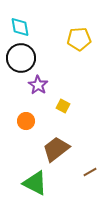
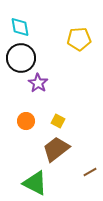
purple star: moved 2 px up
yellow square: moved 5 px left, 15 px down
